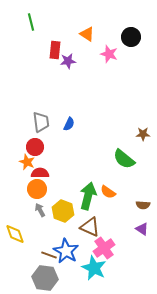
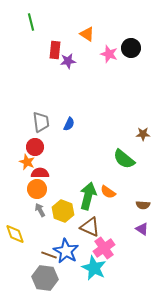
black circle: moved 11 px down
